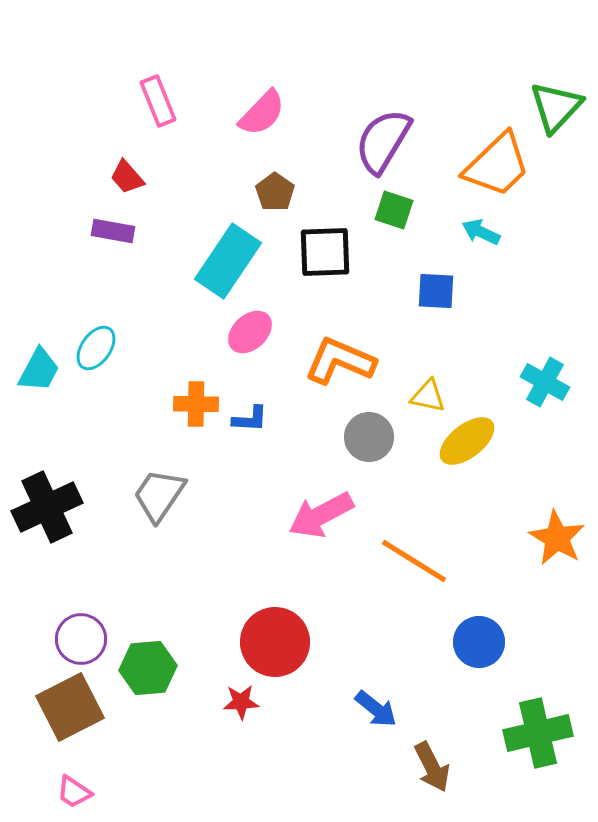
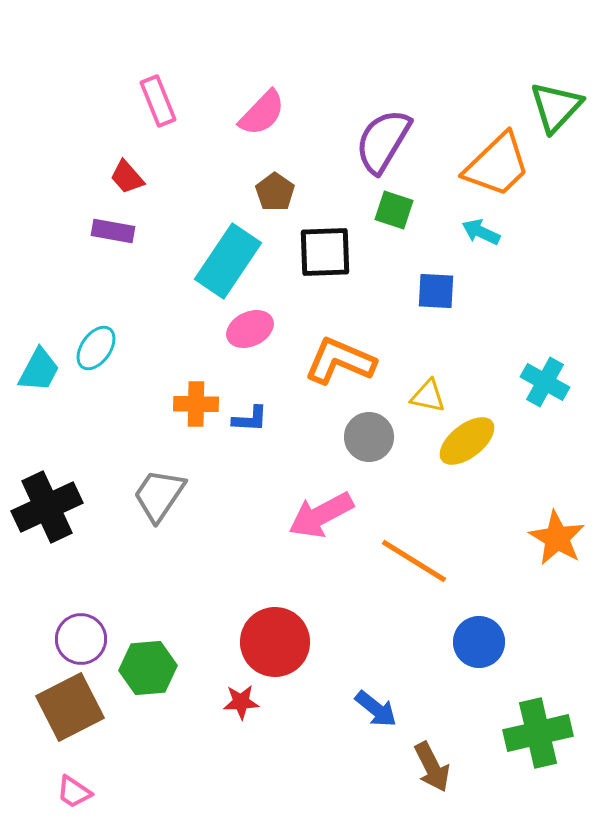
pink ellipse: moved 3 px up; rotated 18 degrees clockwise
